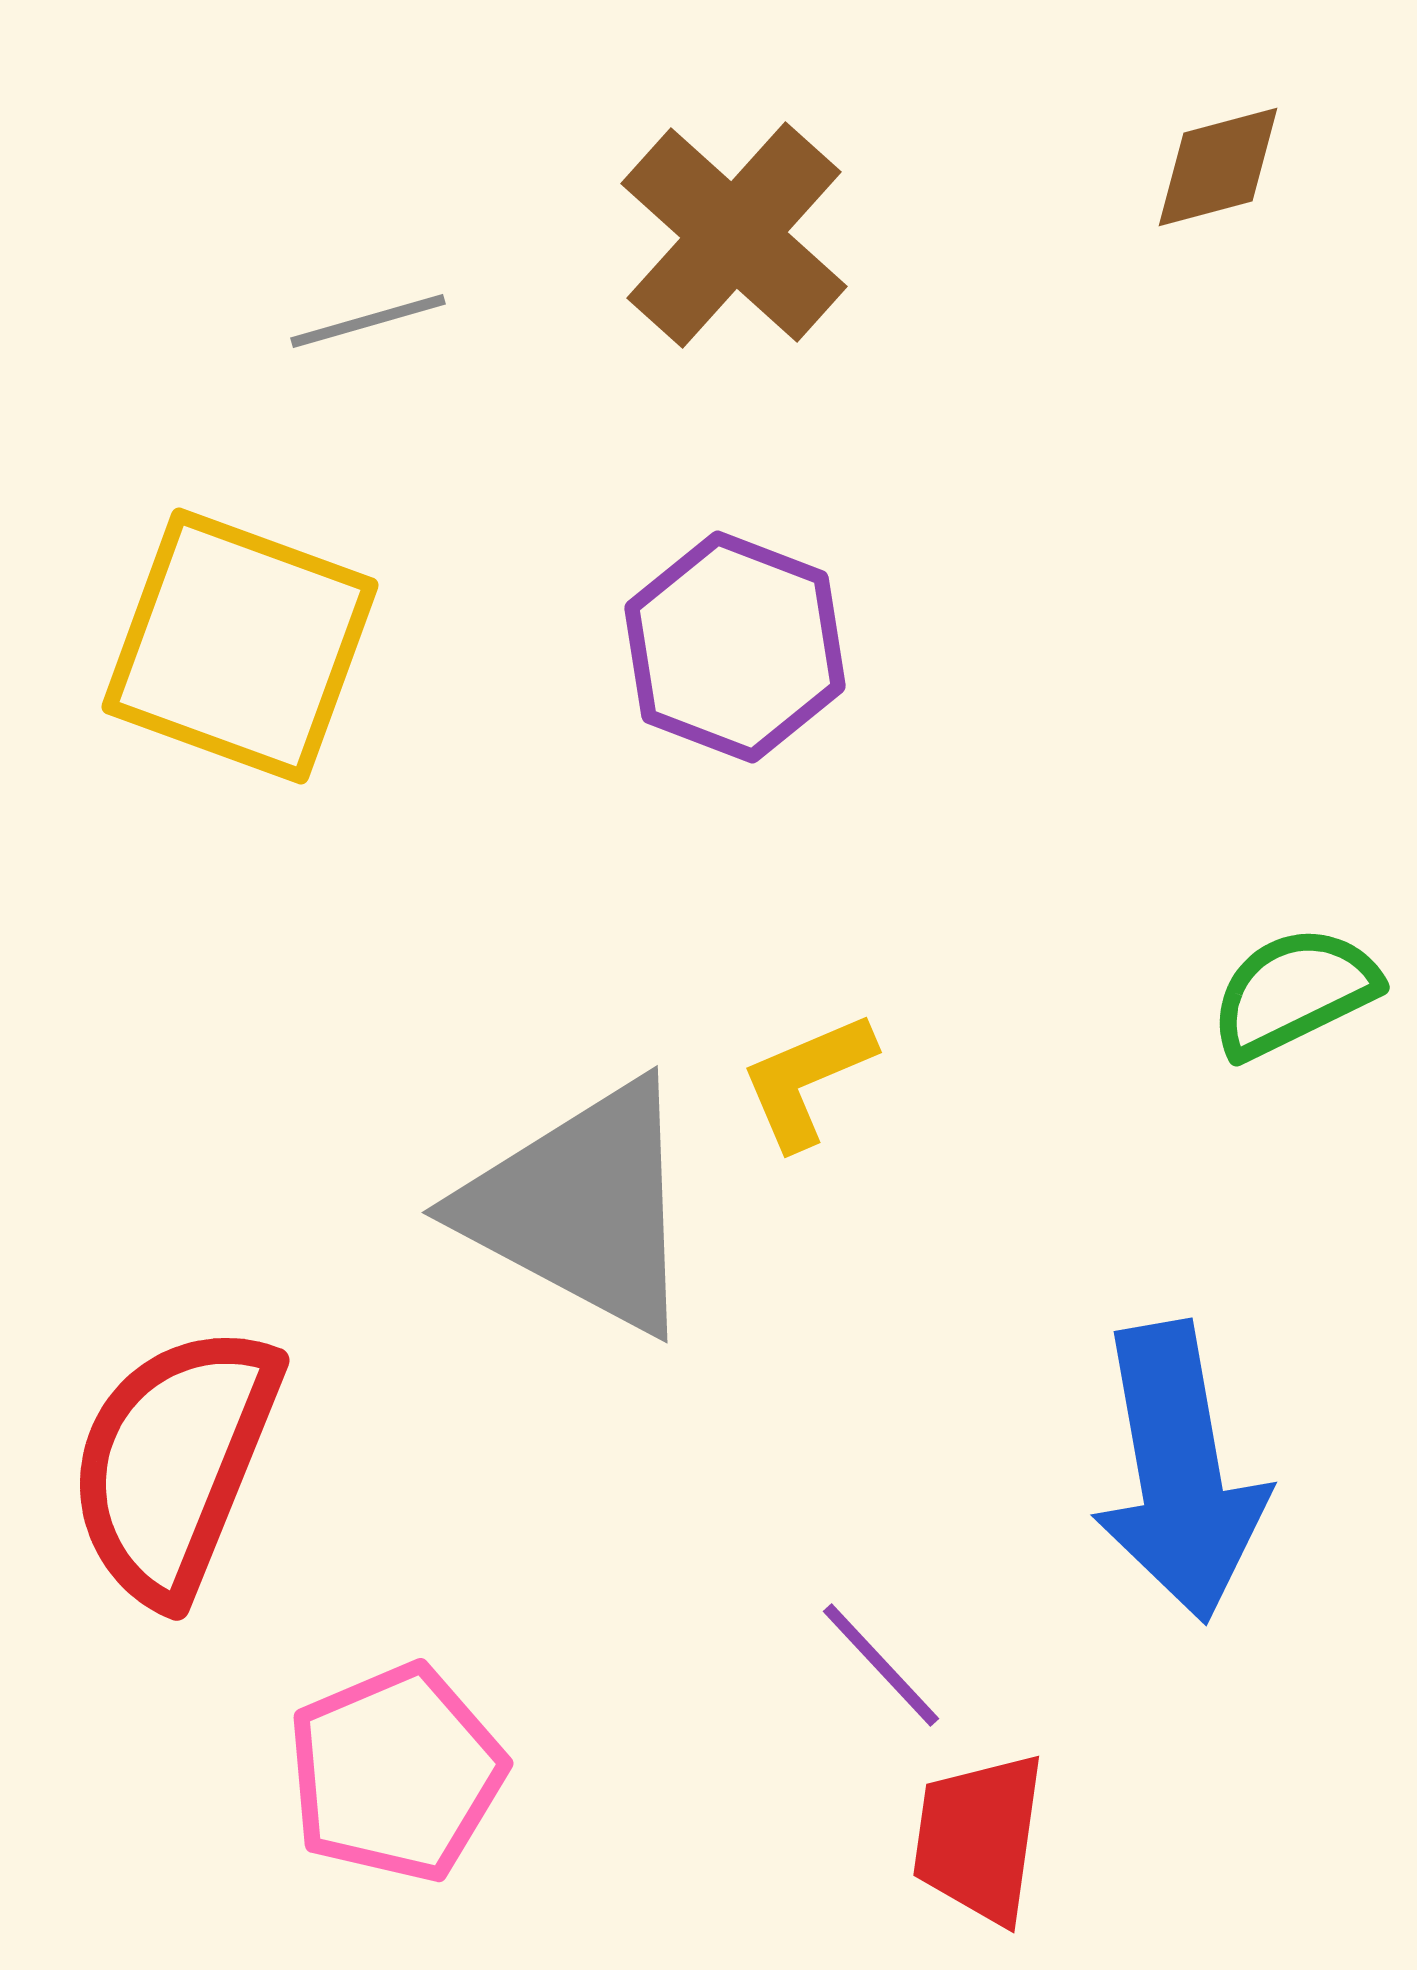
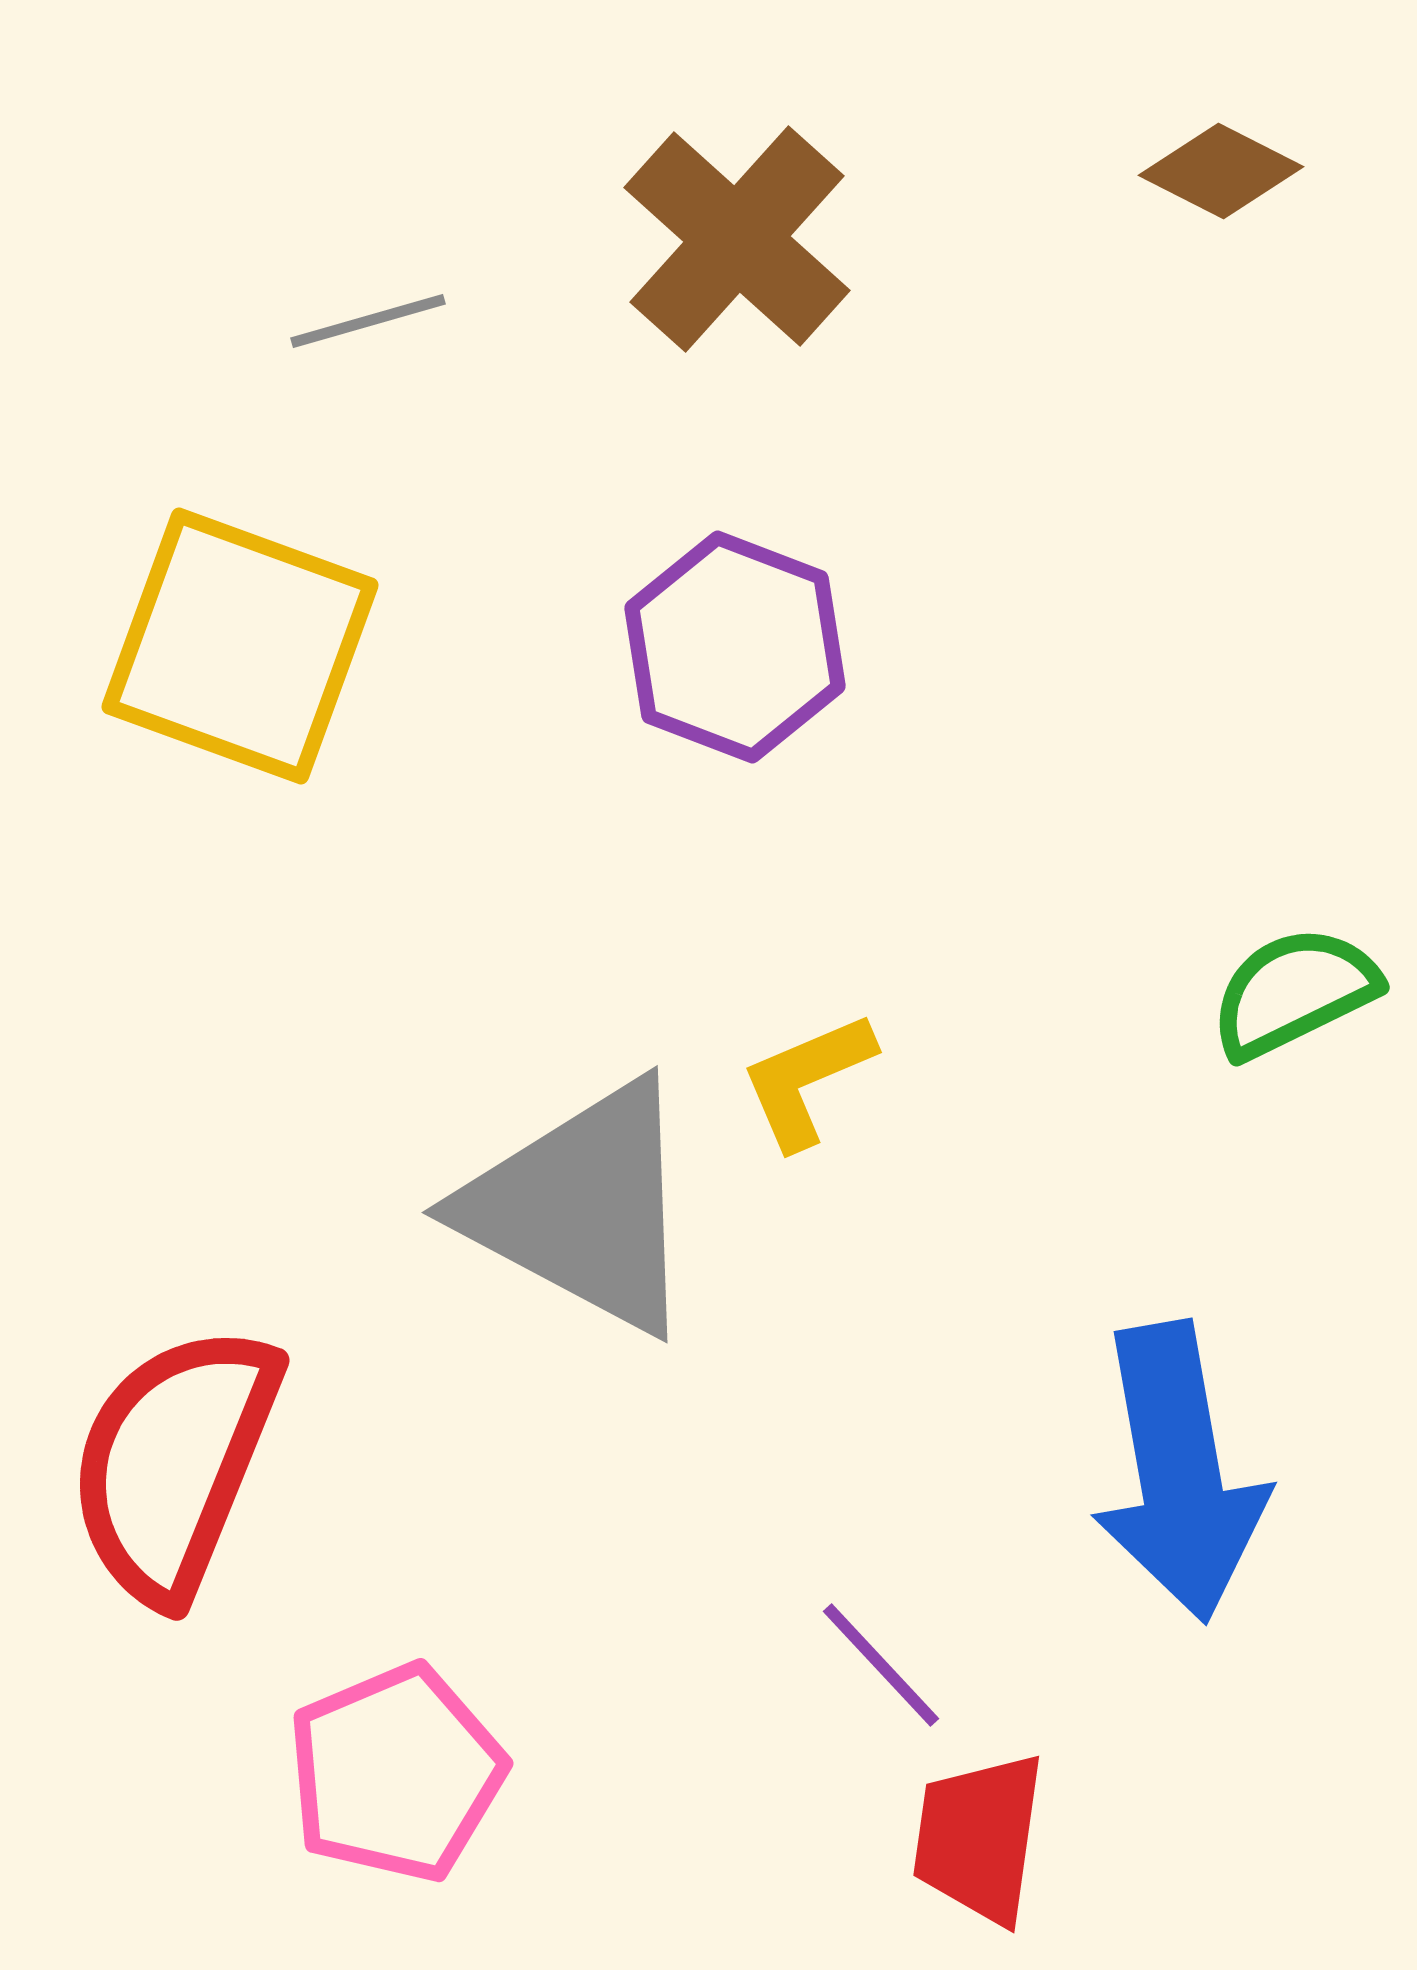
brown diamond: moved 3 px right, 4 px down; rotated 42 degrees clockwise
brown cross: moved 3 px right, 4 px down
